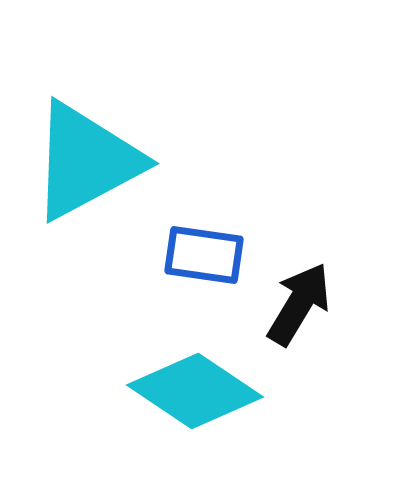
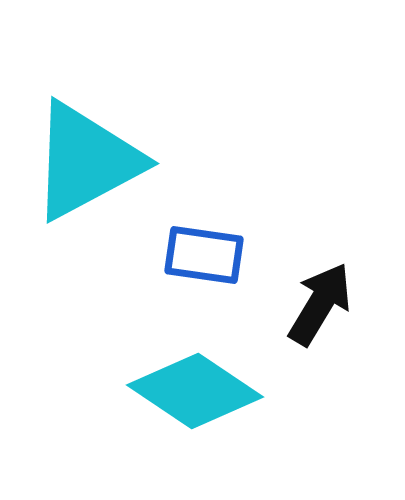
black arrow: moved 21 px right
